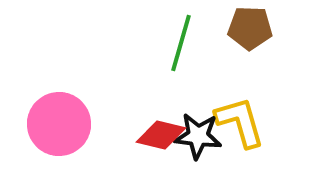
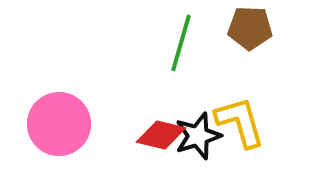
black star: rotated 24 degrees counterclockwise
